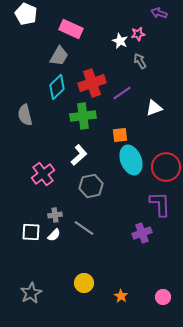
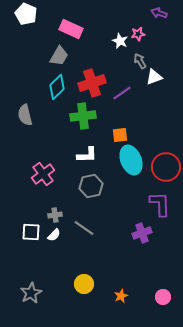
white triangle: moved 31 px up
white L-shape: moved 8 px right; rotated 40 degrees clockwise
yellow circle: moved 1 px down
orange star: rotated 16 degrees clockwise
